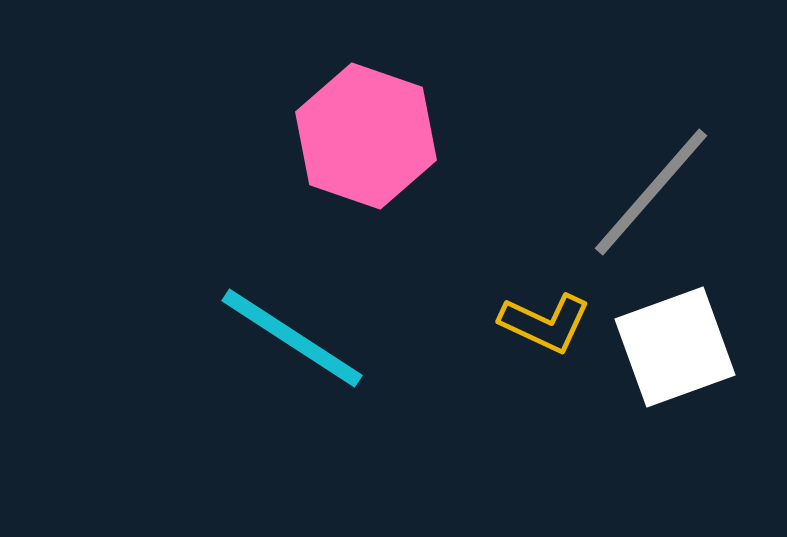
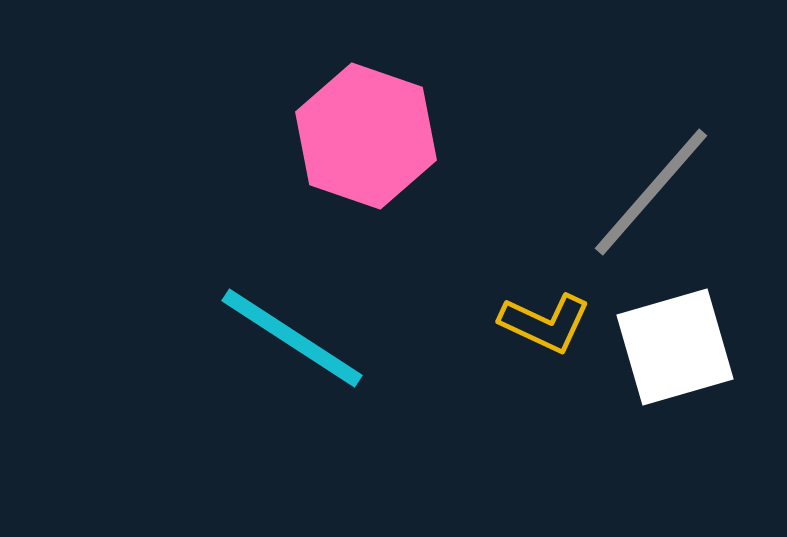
white square: rotated 4 degrees clockwise
